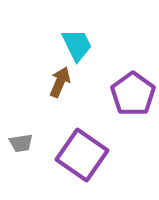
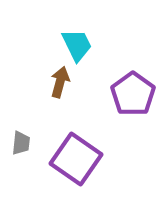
brown arrow: rotated 8 degrees counterclockwise
gray trapezoid: rotated 75 degrees counterclockwise
purple square: moved 6 px left, 4 px down
